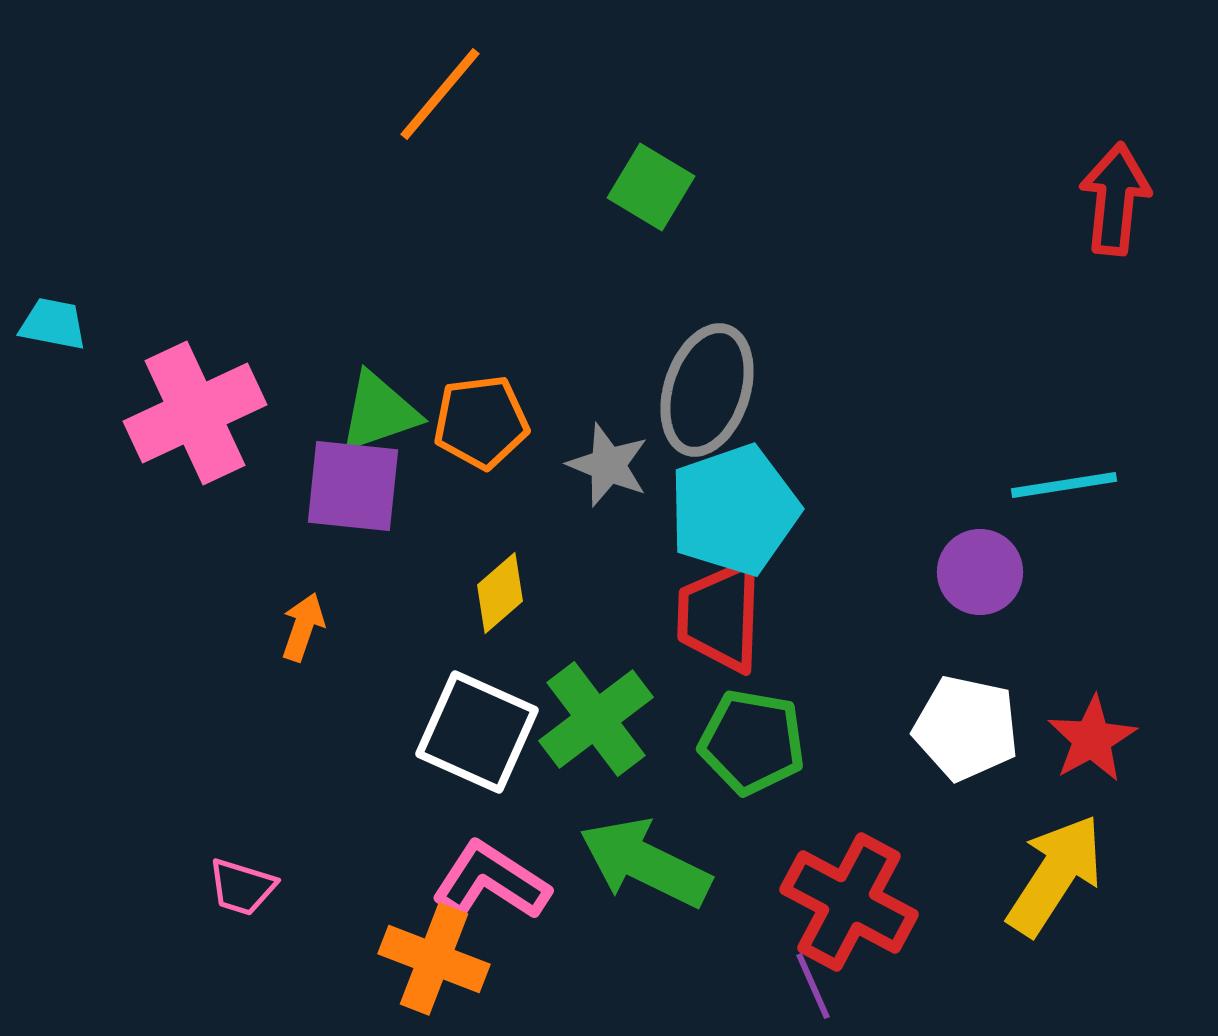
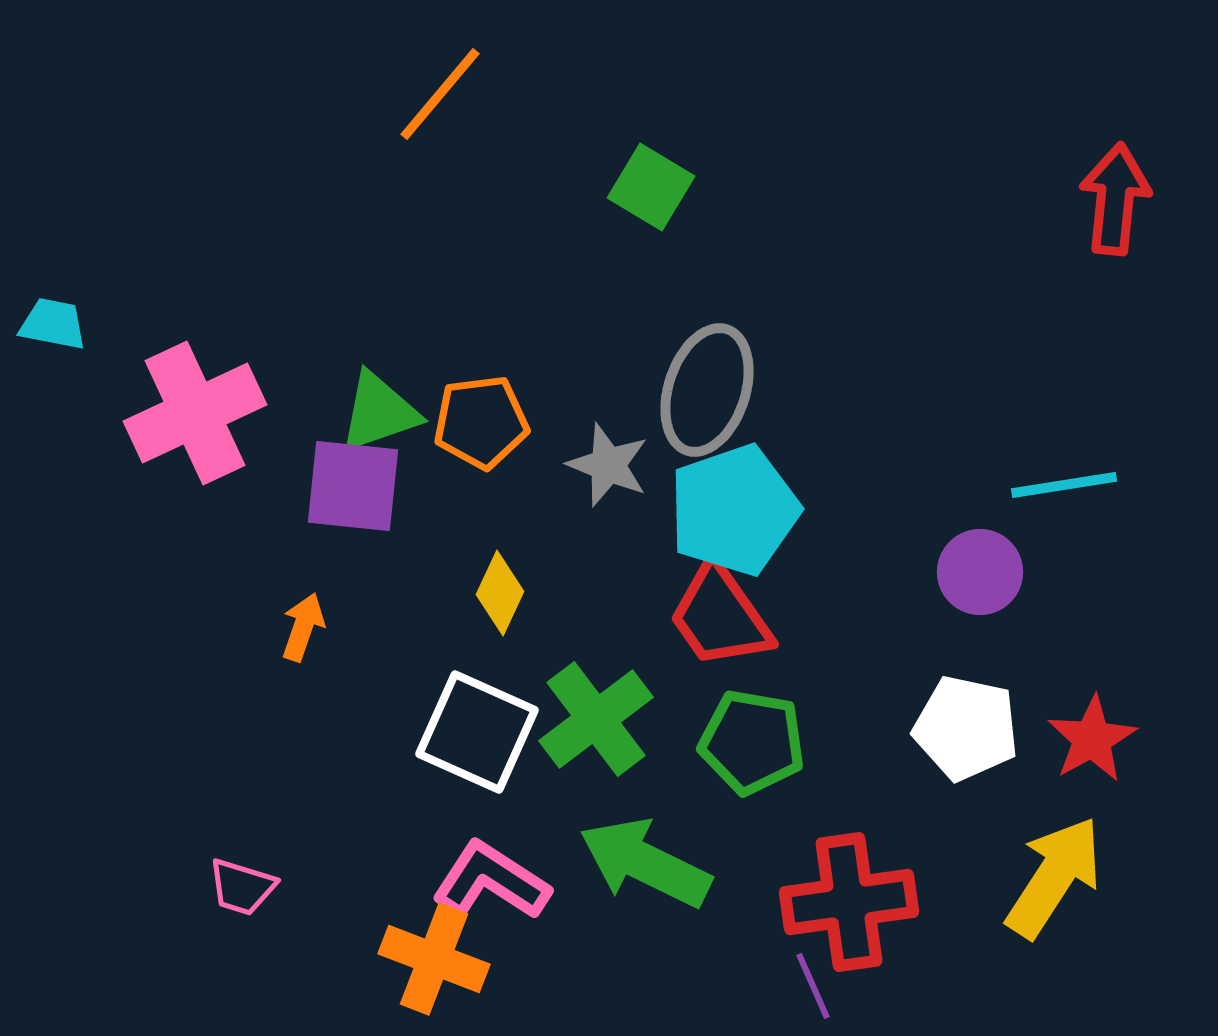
yellow diamond: rotated 24 degrees counterclockwise
red trapezoid: rotated 37 degrees counterclockwise
yellow arrow: moved 1 px left, 2 px down
red cross: rotated 36 degrees counterclockwise
